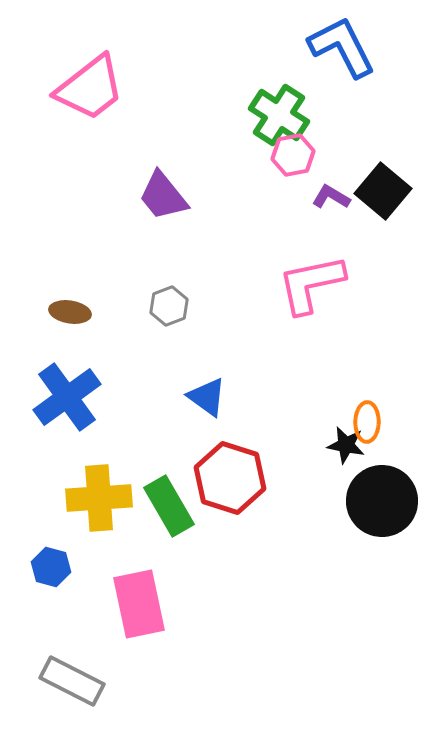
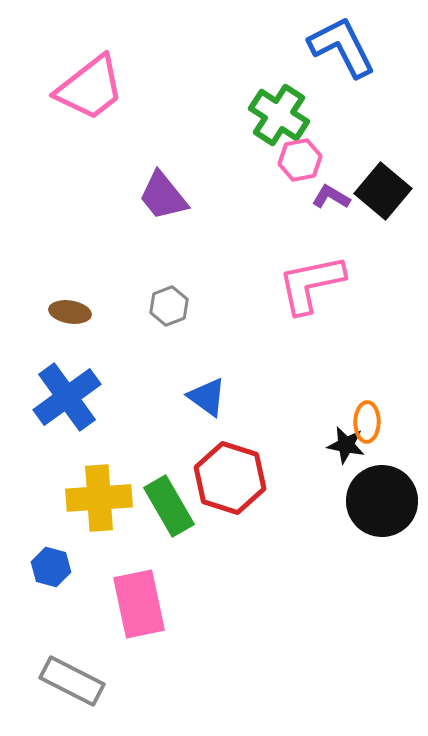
pink hexagon: moved 7 px right, 5 px down
